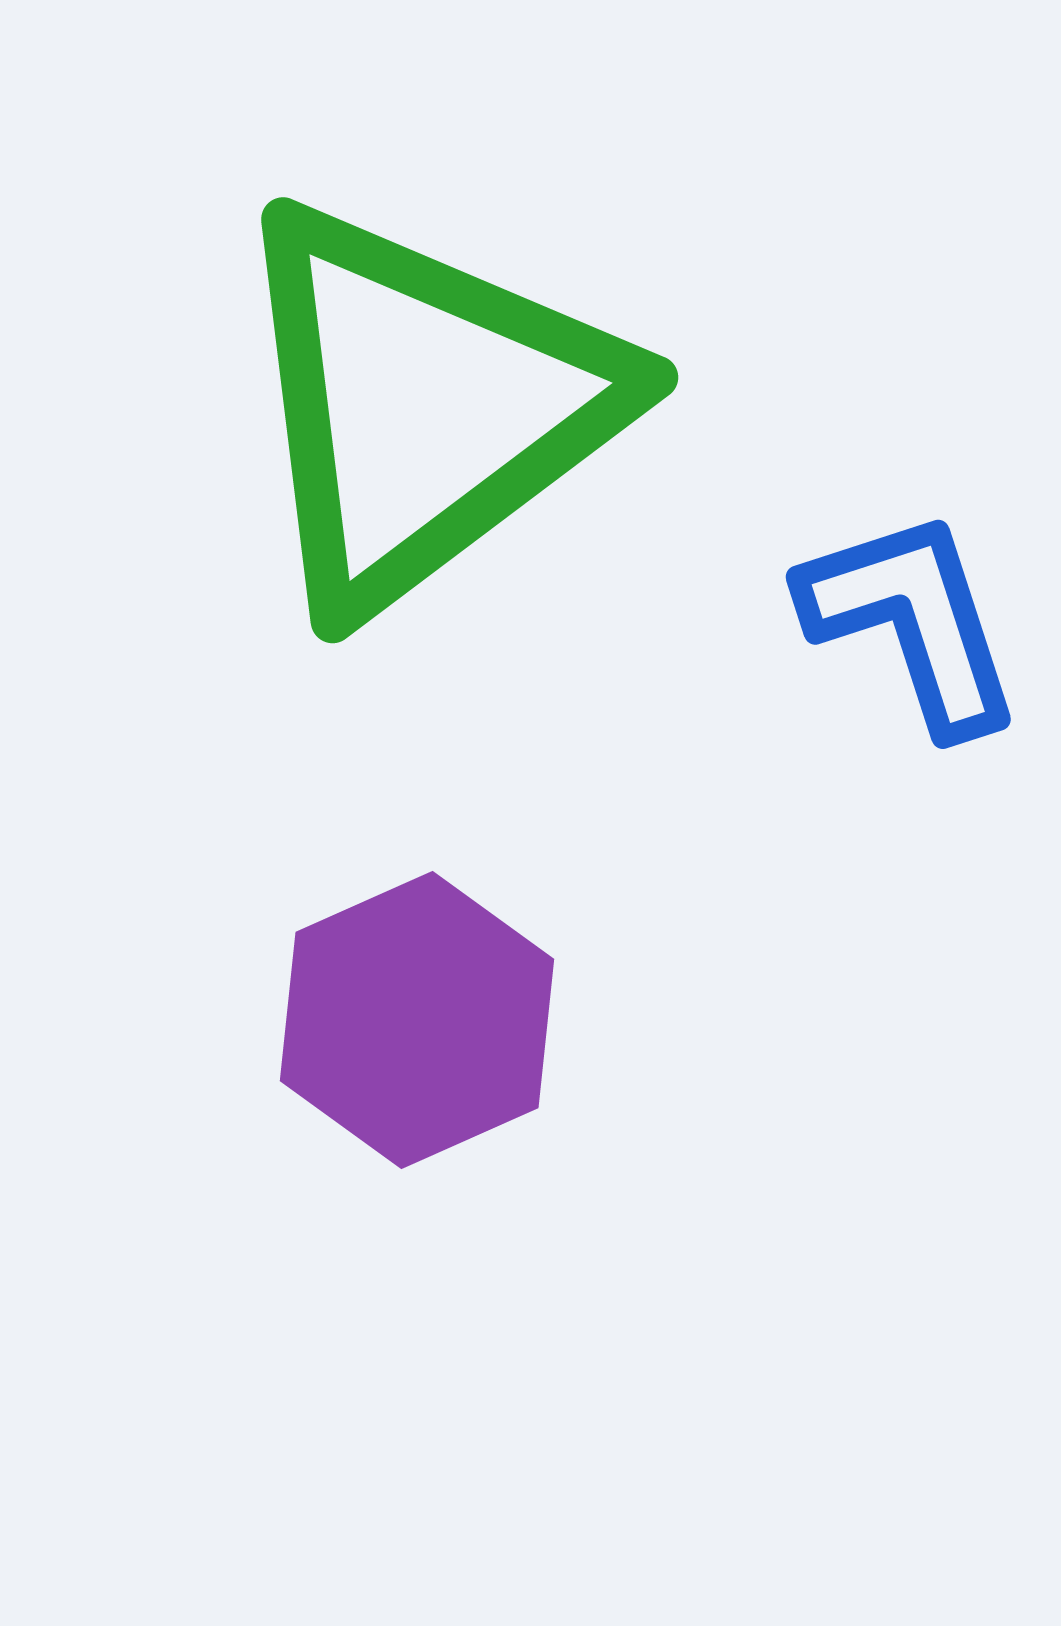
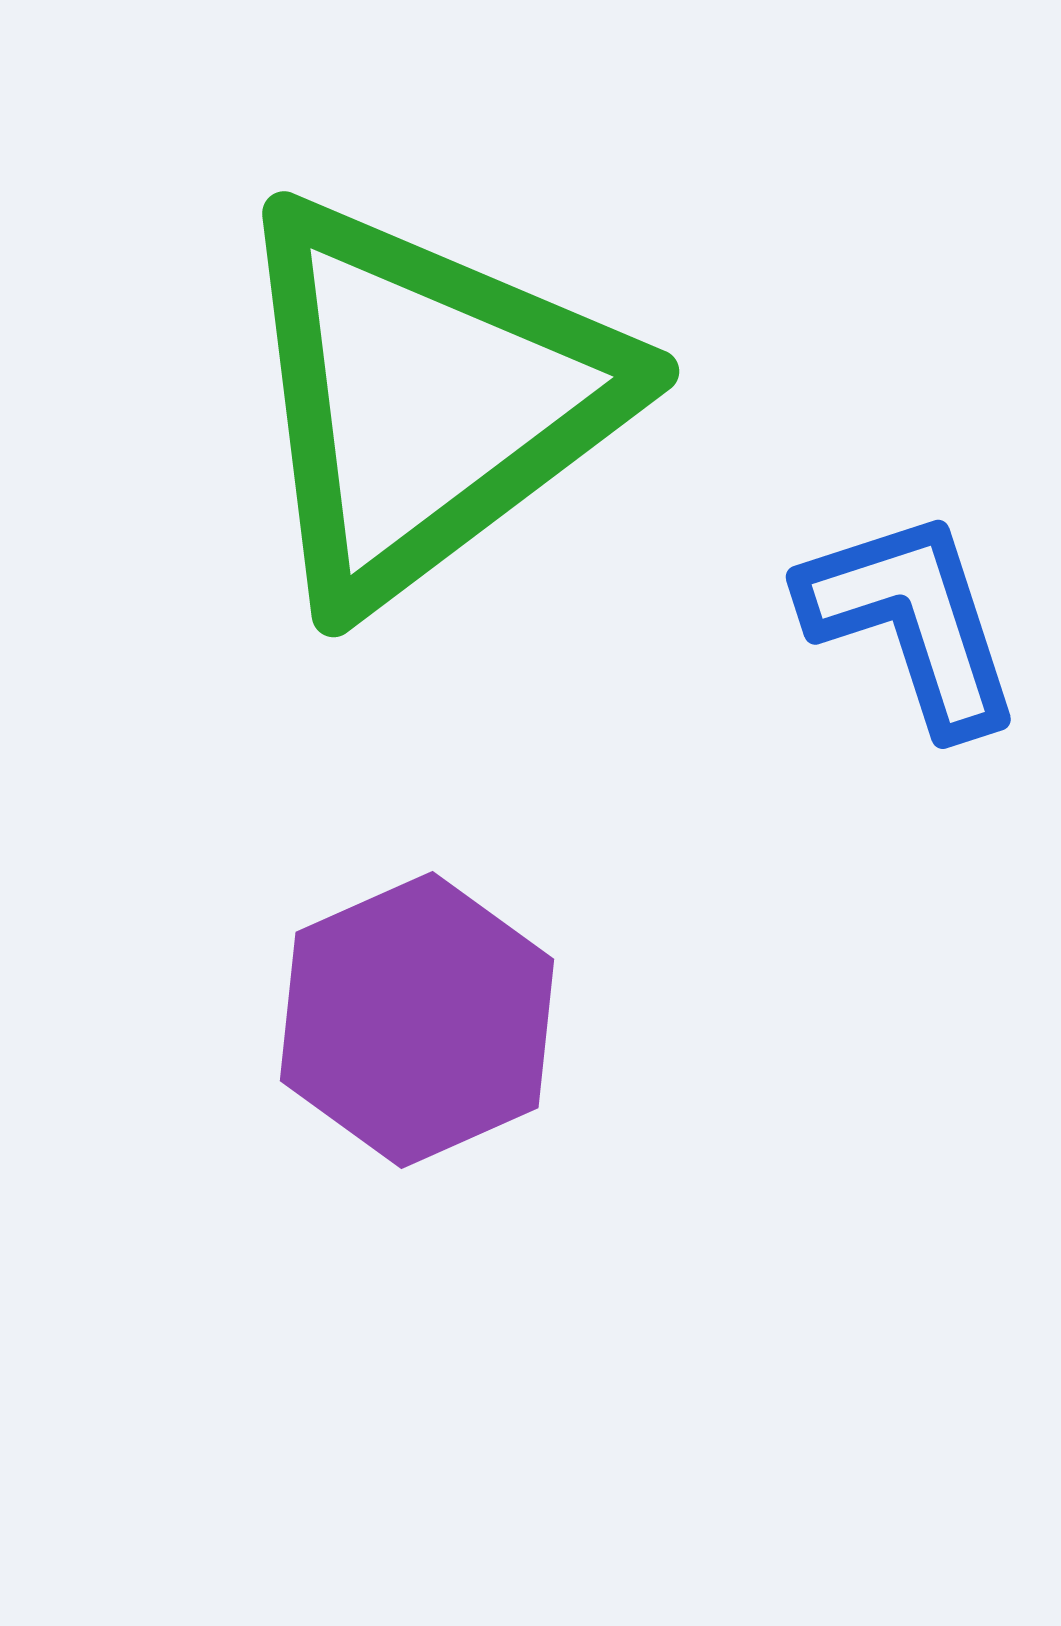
green triangle: moved 1 px right, 6 px up
